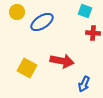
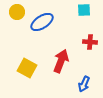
cyan square: moved 1 px left, 1 px up; rotated 24 degrees counterclockwise
red cross: moved 3 px left, 9 px down
red arrow: moved 1 px left; rotated 80 degrees counterclockwise
